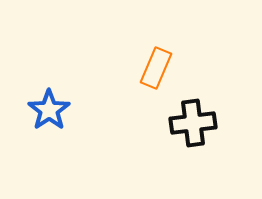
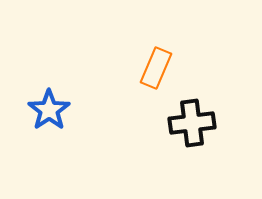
black cross: moved 1 px left
